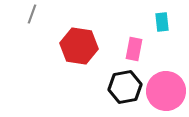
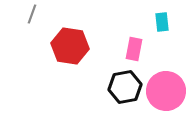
red hexagon: moved 9 px left
